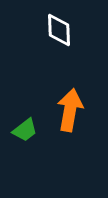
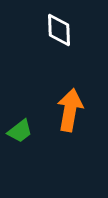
green trapezoid: moved 5 px left, 1 px down
